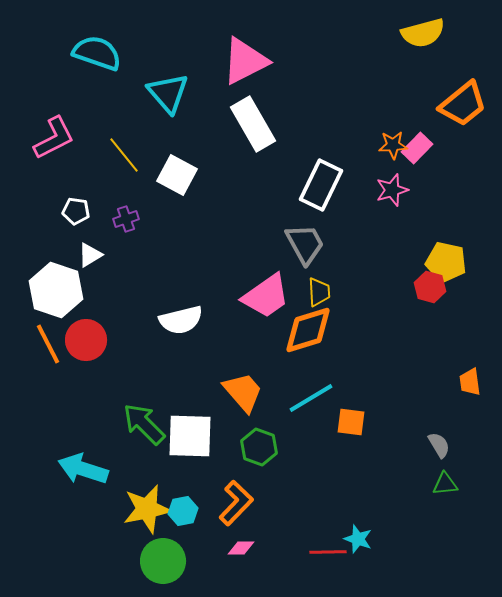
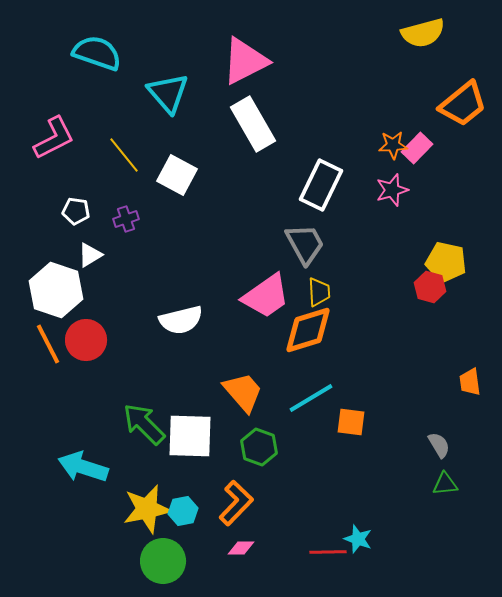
cyan arrow at (83, 469): moved 2 px up
